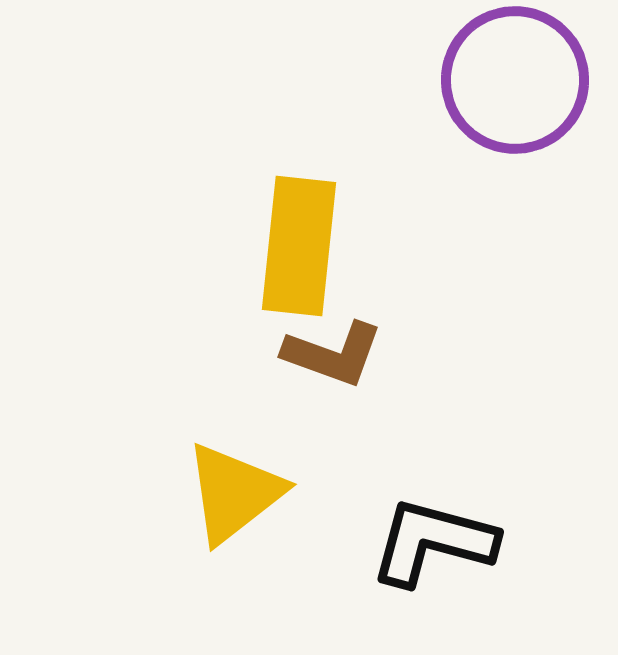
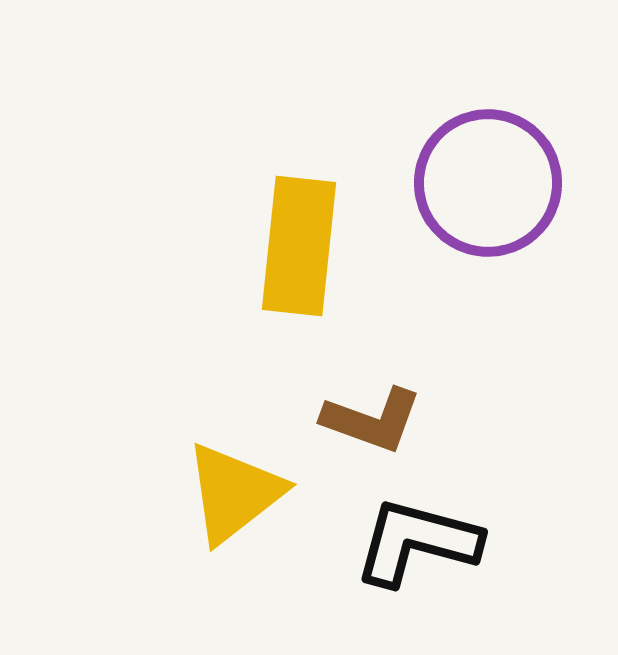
purple circle: moved 27 px left, 103 px down
brown L-shape: moved 39 px right, 66 px down
black L-shape: moved 16 px left
